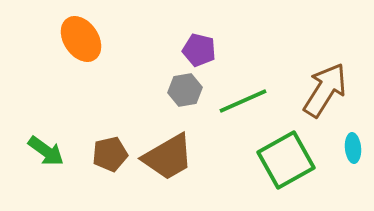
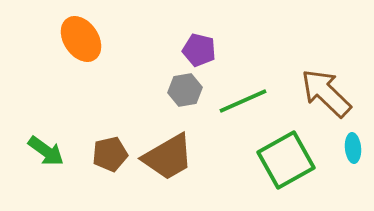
brown arrow: moved 1 px right, 3 px down; rotated 78 degrees counterclockwise
